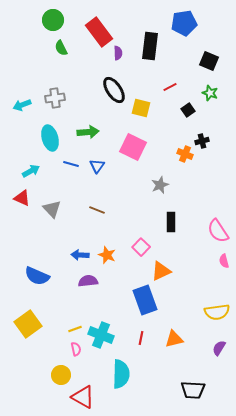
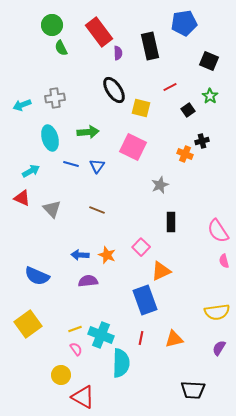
green circle at (53, 20): moved 1 px left, 5 px down
black rectangle at (150, 46): rotated 20 degrees counterclockwise
green star at (210, 93): moved 3 px down; rotated 14 degrees clockwise
pink semicircle at (76, 349): rotated 24 degrees counterclockwise
cyan semicircle at (121, 374): moved 11 px up
